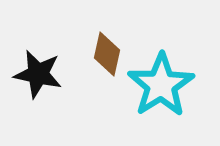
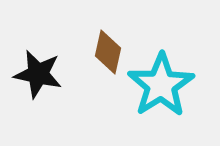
brown diamond: moved 1 px right, 2 px up
